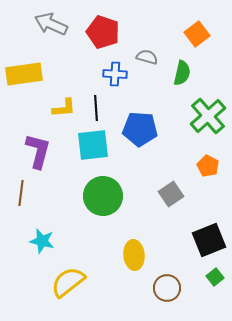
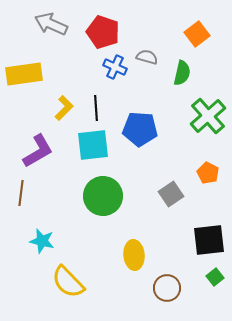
blue cross: moved 7 px up; rotated 20 degrees clockwise
yellow L-shape: rotated 40 degrees counterclockwise
purple L-shape: rotated 45 degrees clockwise
orange pentagon: moved 7 px down
black square: rotated 16 degrees clockwise
yellow semicircle: rotated 96 degrees counterclockwise
